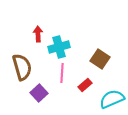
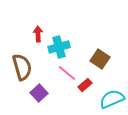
pink line: moved 5 px right; rotated 54 degrees counterclockwise
